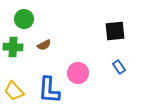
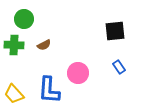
green cross: moved 1 px right, 2 px up
yellow trapezoid: moved 3 px down
